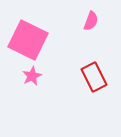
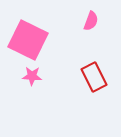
pink star: rotated 30 degrees clockwise
